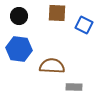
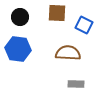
black circle: moved 1 px right, 1 px down
blue hexagon: moved 1 px left
brown semicircle: moved 16 px right, 13 px up
gray rectangle: moved 2 px right, 3 px up
